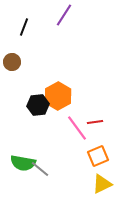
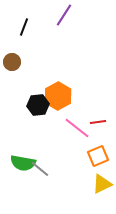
red line: moved 3 px right
pink line: rotated 16 degrees counterclockwise
